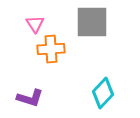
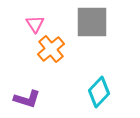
orange cross: rotated 36 degrees counterclockwise
cyan diamond: moved 4 px left, 1 px up
purple L-shape: moved 3 px left, 1 px down
